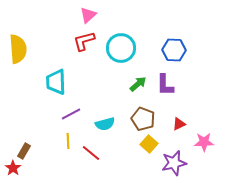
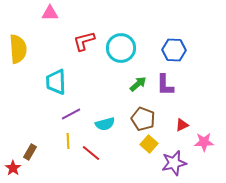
pink triangle: moved 38 px left, 2 px up; rotated 42 degrees clockwise
red triangle: moved 3 px right, 1 px down
brown rectangle: moved 6 px right, 1 px down
